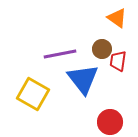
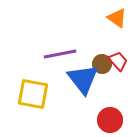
brown circle: moved 15 px down
red trapezoid: rotated 130 degrees clockwise
yellow square: rotated 20 degrees counterclockwise
red circle: moved 2 px up
